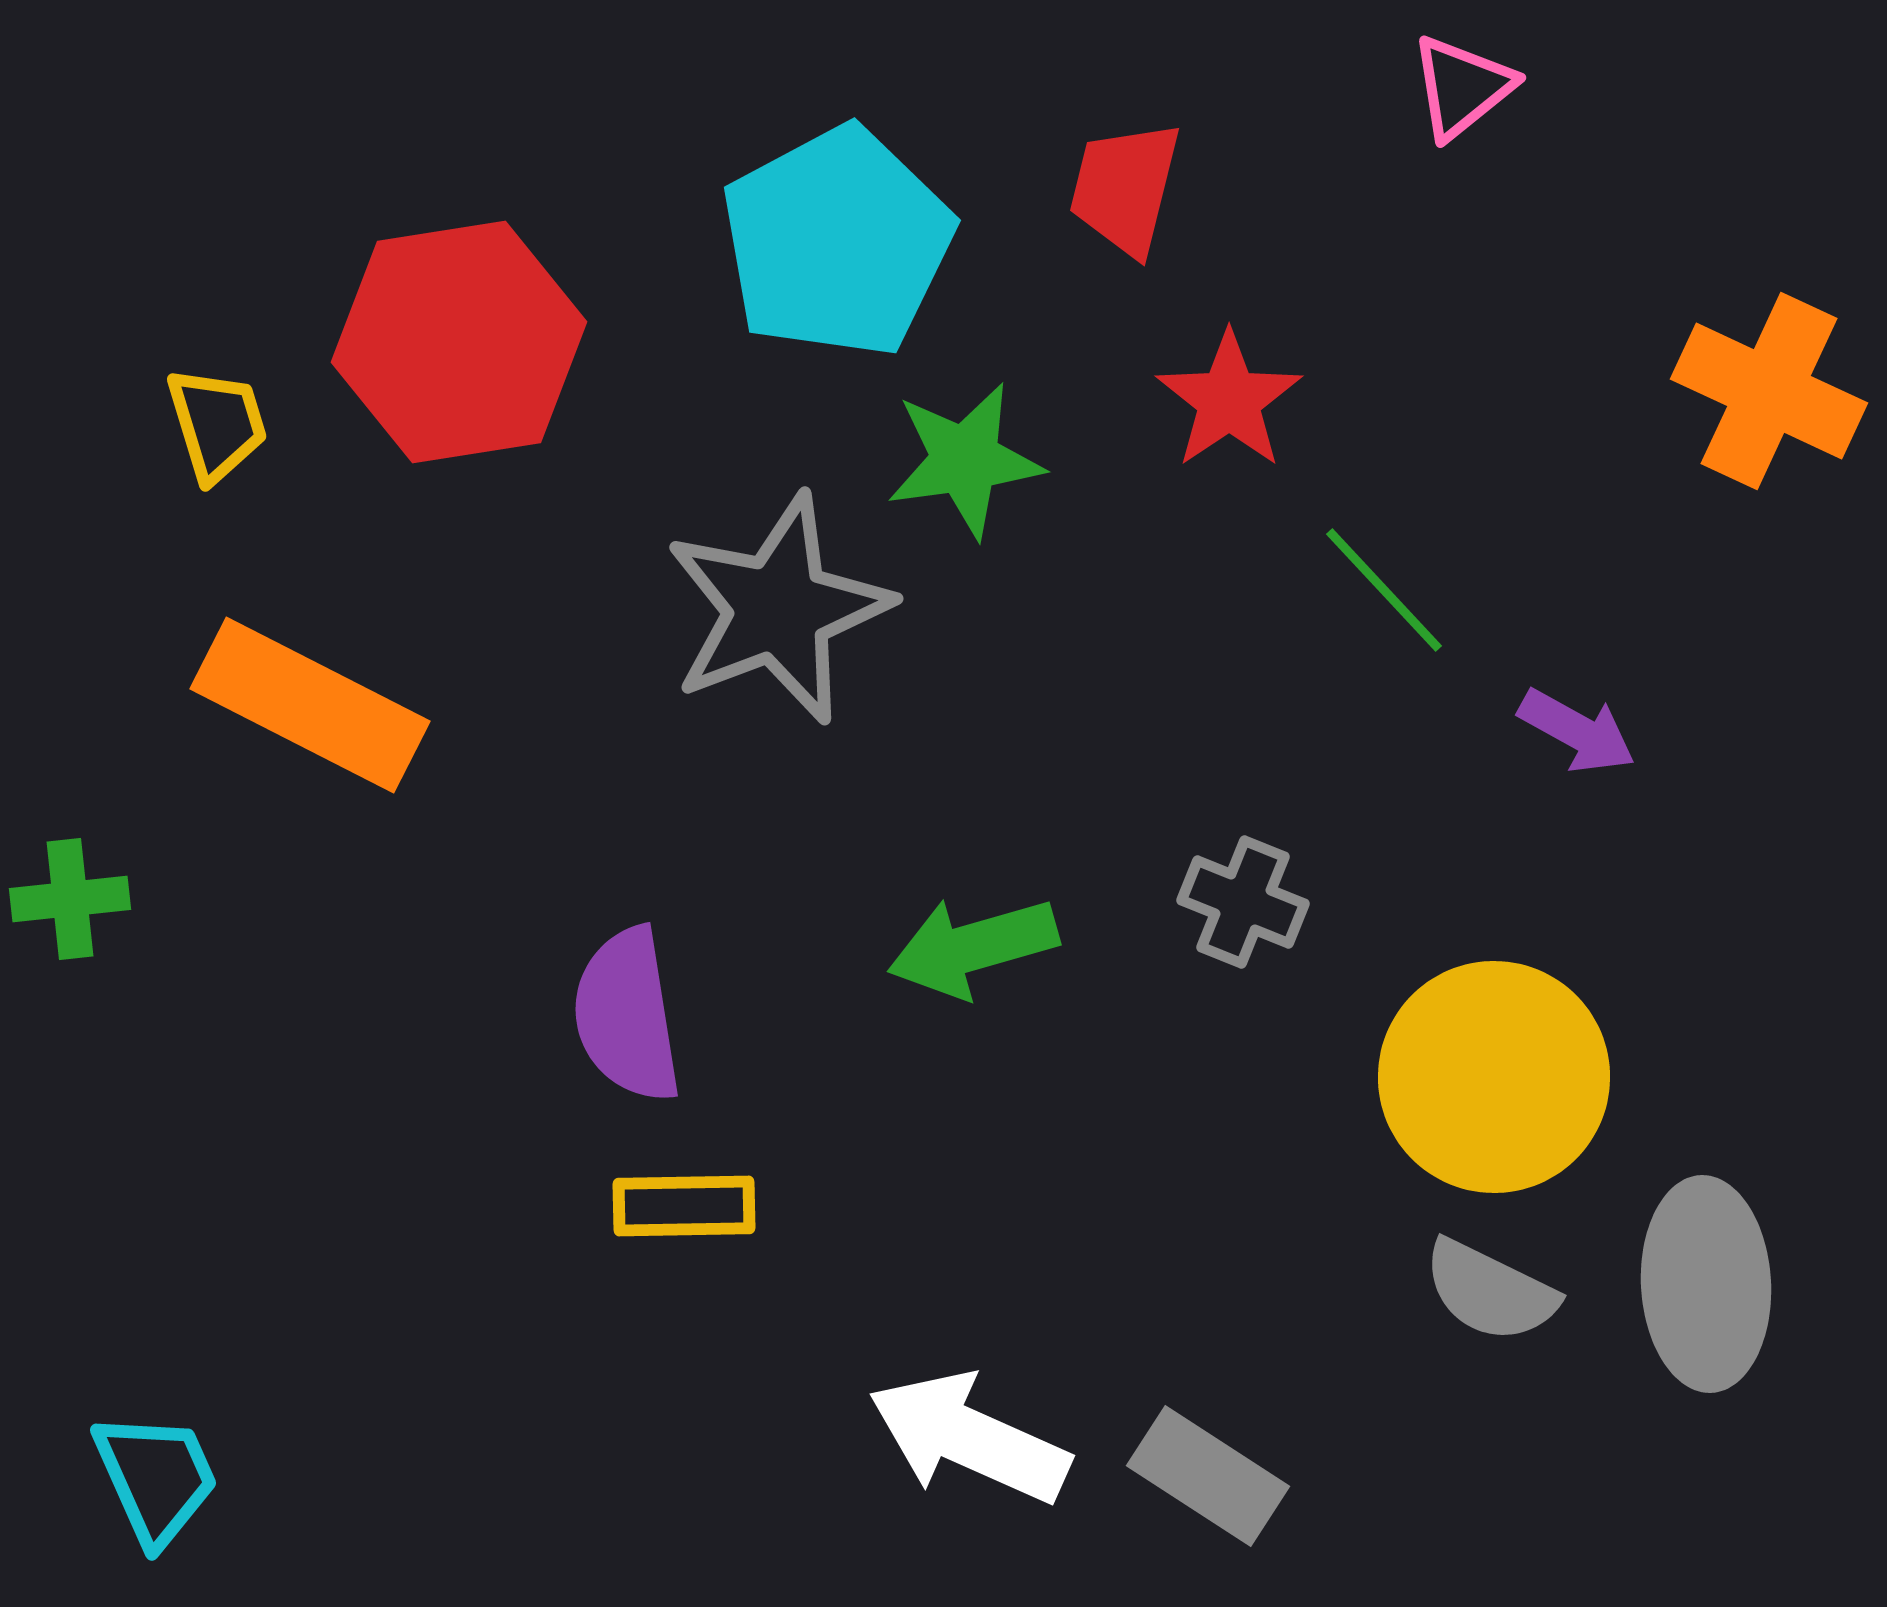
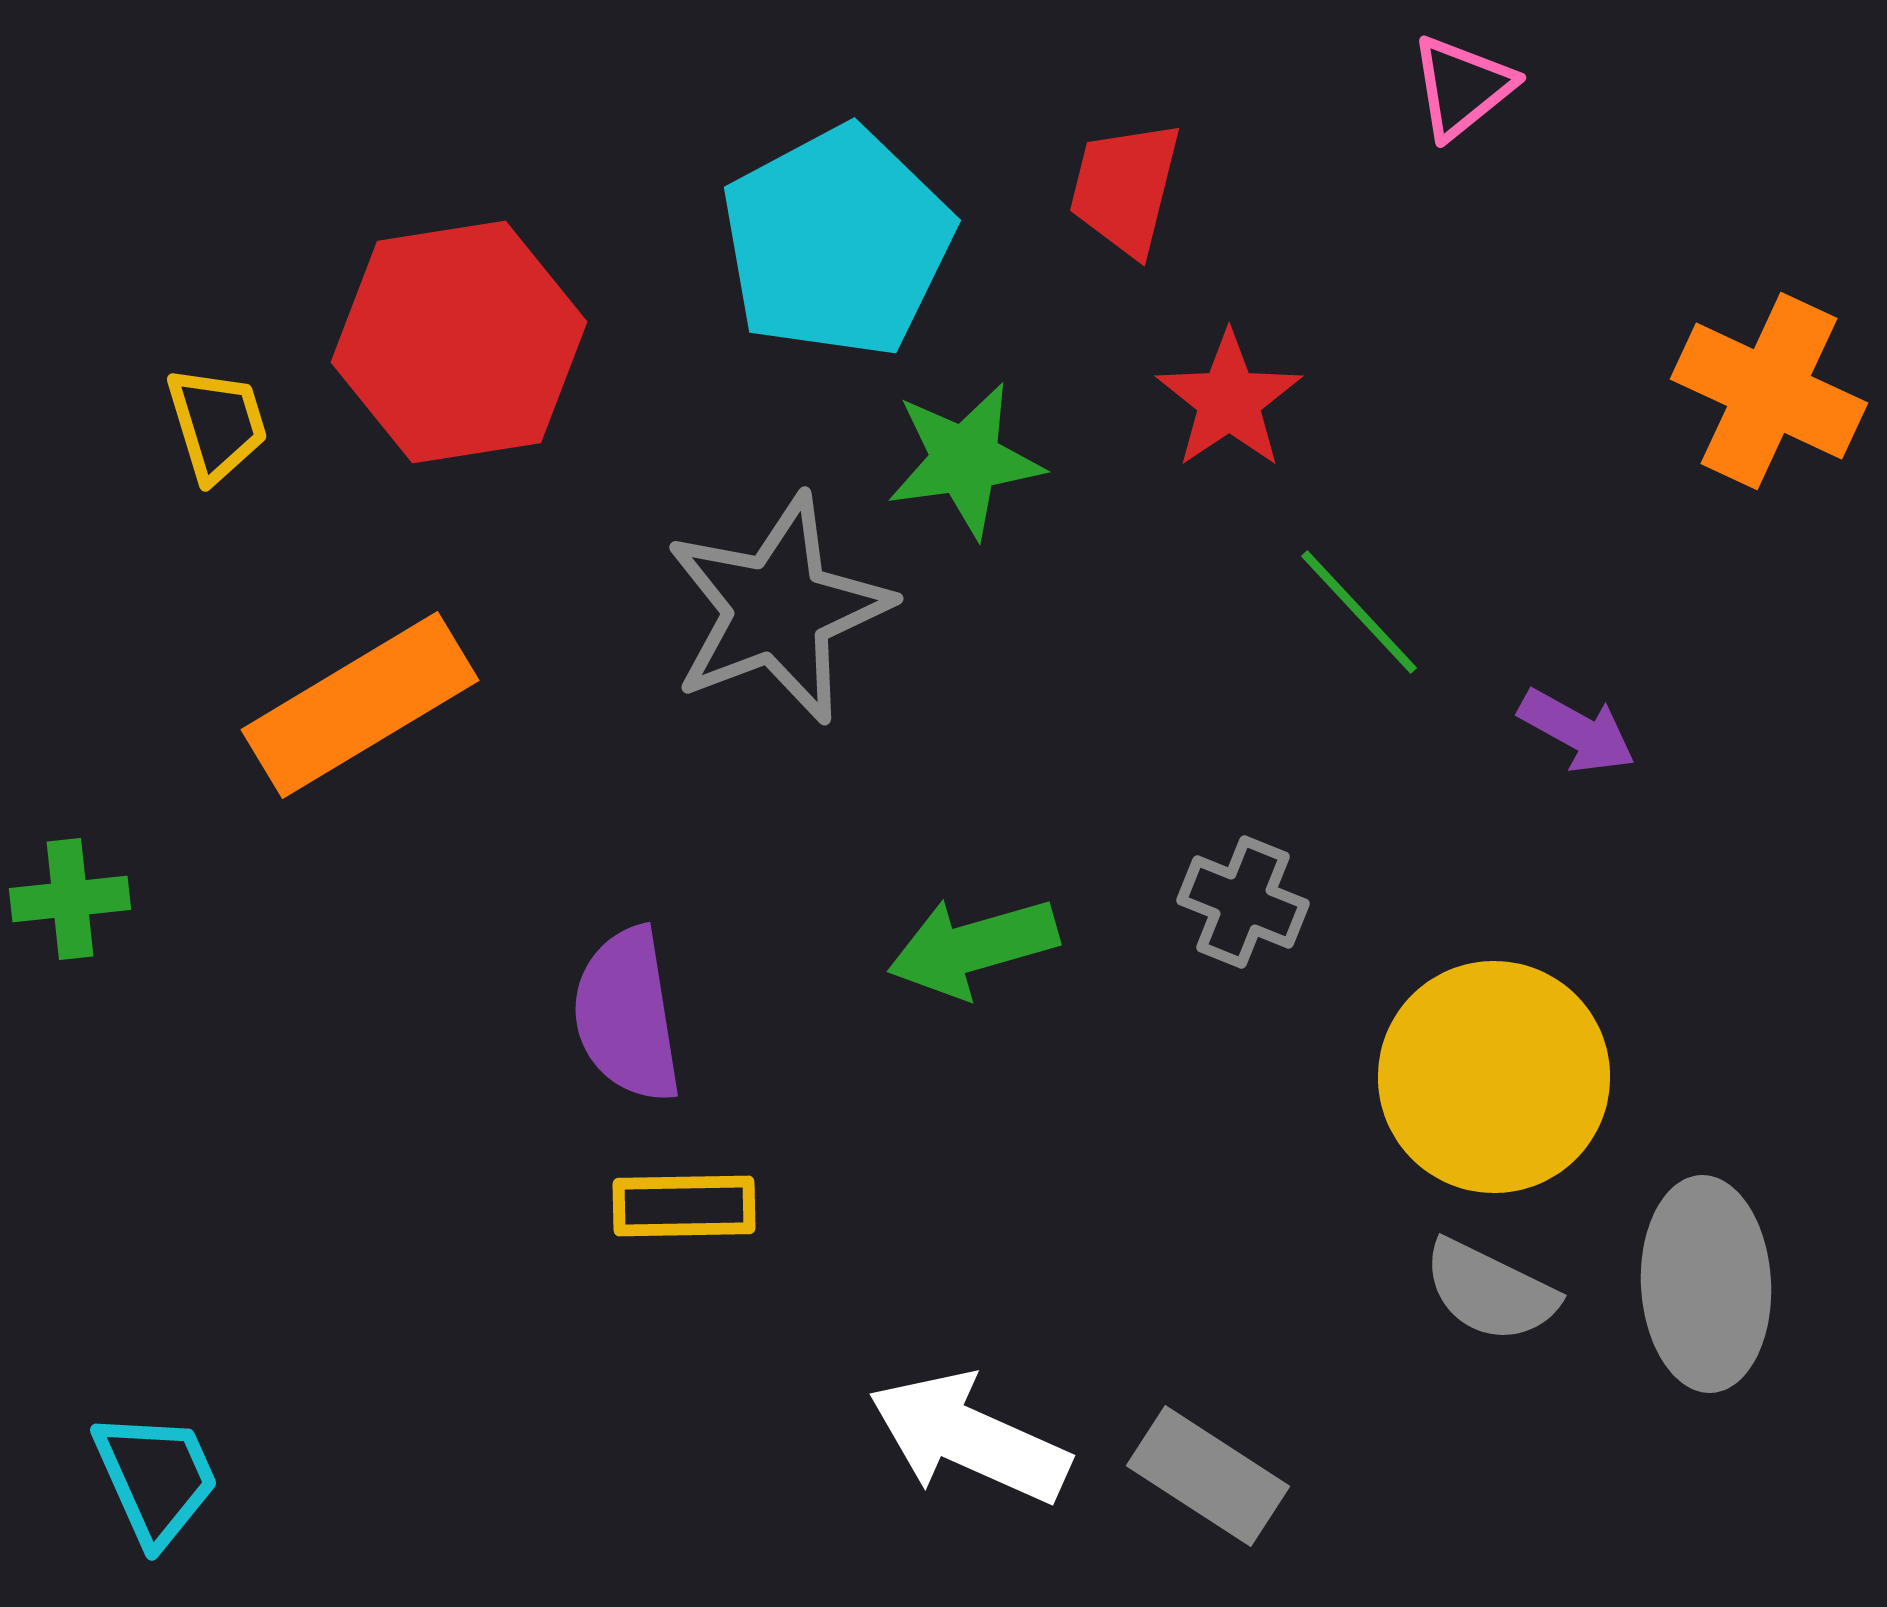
green line: moved 25 px left, 22 px down
orange rectangle: moved 50 px right; rotated 58 degrees counterclockwise
